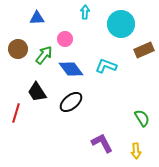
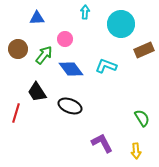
black ellipse: moved 1 px left, 4 px down; rotated 60 degrees clockwise
